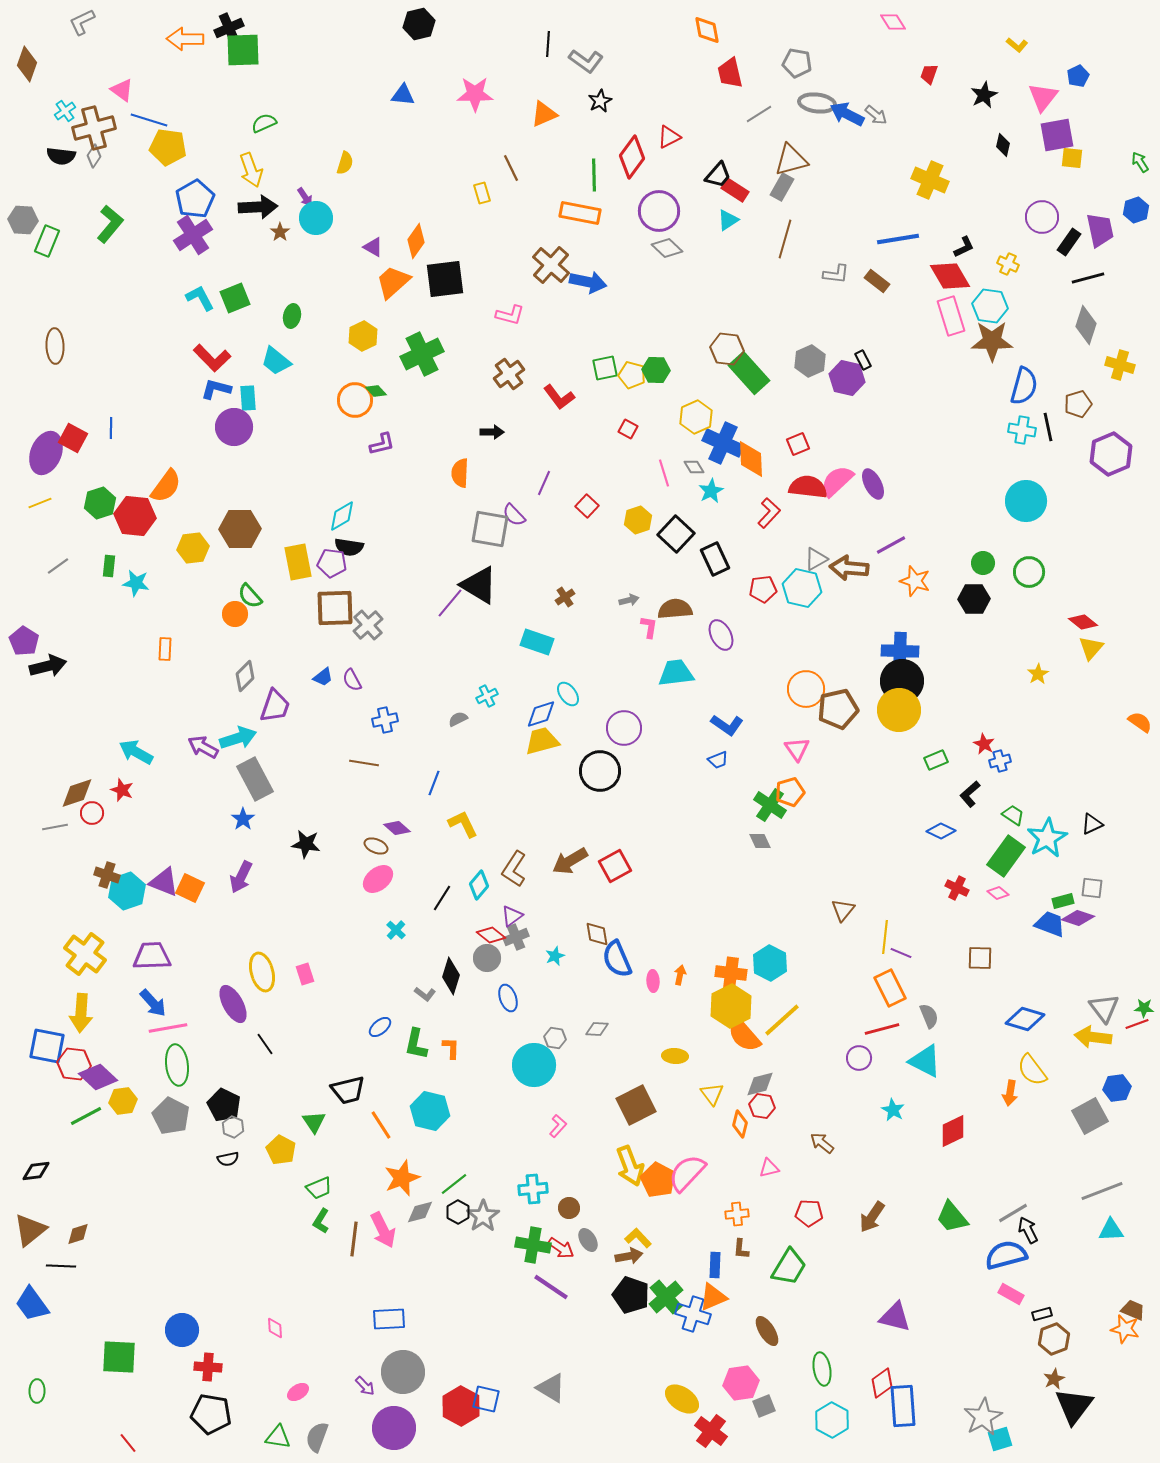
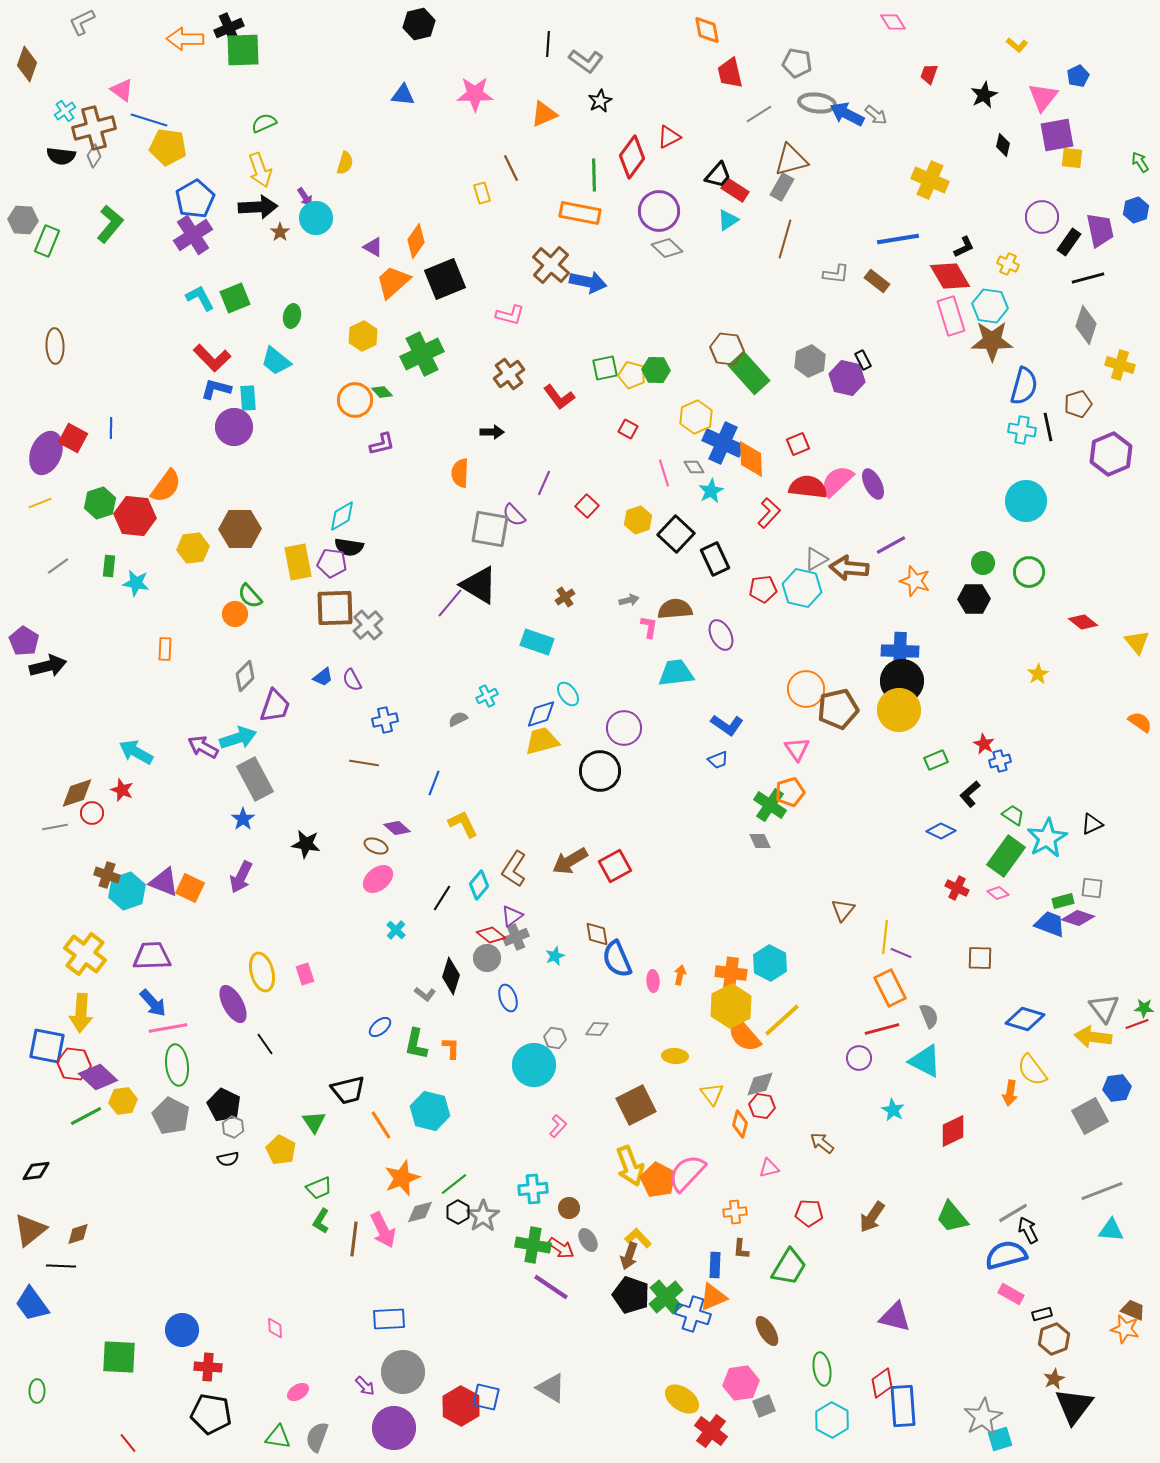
yellow arrow at (251, 170): moved 9 px right
black square at (445, 279): rotated 15 degrees counterclockwise
green diamond at (376, 391): moved 6 px right, 1 px down
yellow triangle at (1091, 648): moved 46 px right, 6 px up; rotated 20 degrees counterclockwise
orange cross at (737, 1214): moved 2 px left, 2 px up
cyan triangle at (1111, 1230): rotated 8 degrees clockwise
brown arrow at (629, 1256): rotated 120 degrees clockwise
blue square at (486, 1399): moved 2 px up
